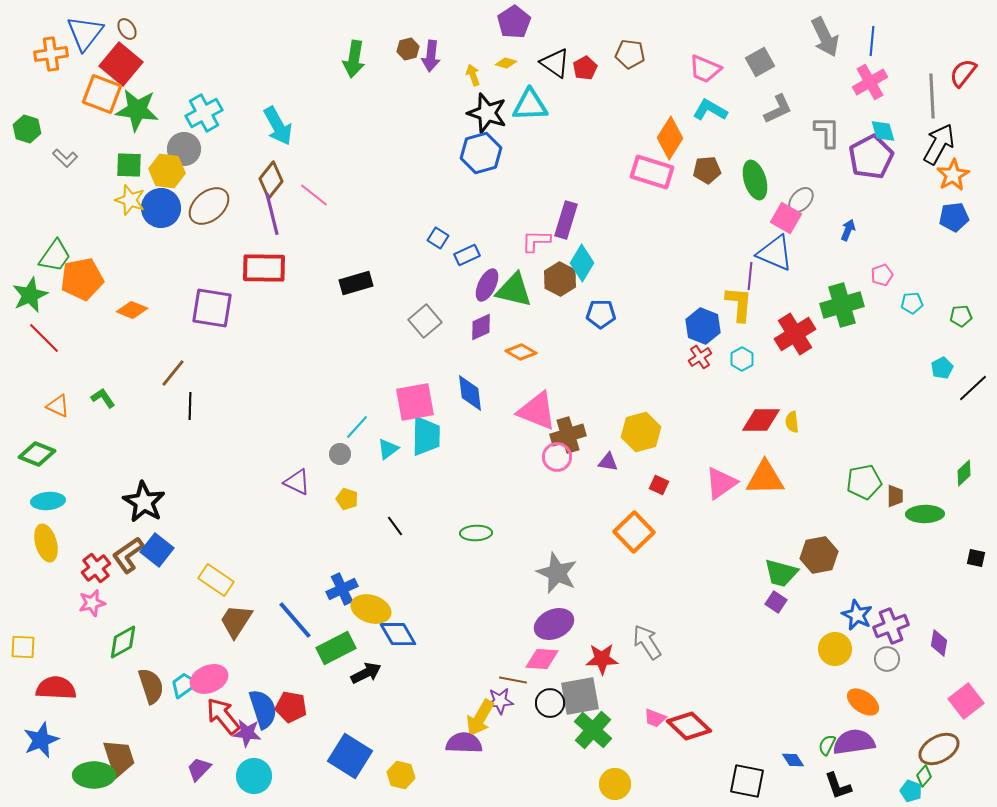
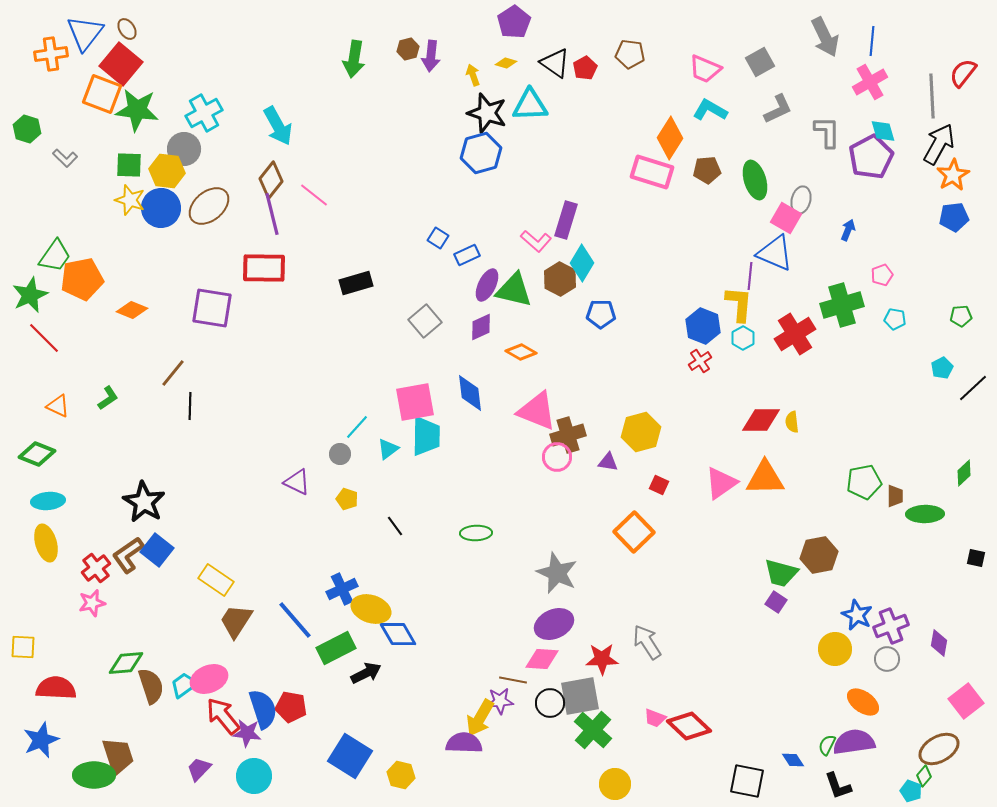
gray ellipse at (801, 200): rotated 28 degrees counterclockwise
pink L-shape at (536, 241): rotated 140 degrees counterclockwise
cyan pentagon at (912, 303): moved 17 px left, 16 px down; rotated 15 degrees clockwise
red cross at (700, 357): moved 4 px down
cyan hexagon at (742, 359): moved 1 px right, 21 px up
green L-shape at (103, 398): moved 5 px right; rotated 90 degrees clockwise
green diamond at (123, 642): moved 3 px right, 21 px down; rotated 24 degrees clockwise
brown trapezoid at (119, 758): moved 1 px left, 2 px up
